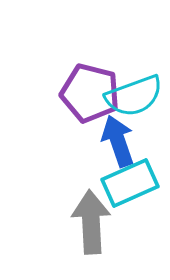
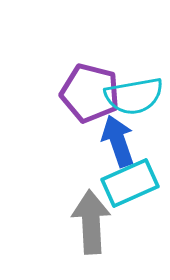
cyan semicircle: rotated 10 degrees clockwise
